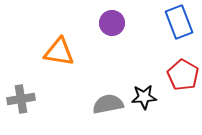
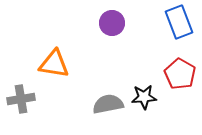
orange triangle: moved 5 px left, 12 px down
red pentagon: moved 3 px left, 1 px up
